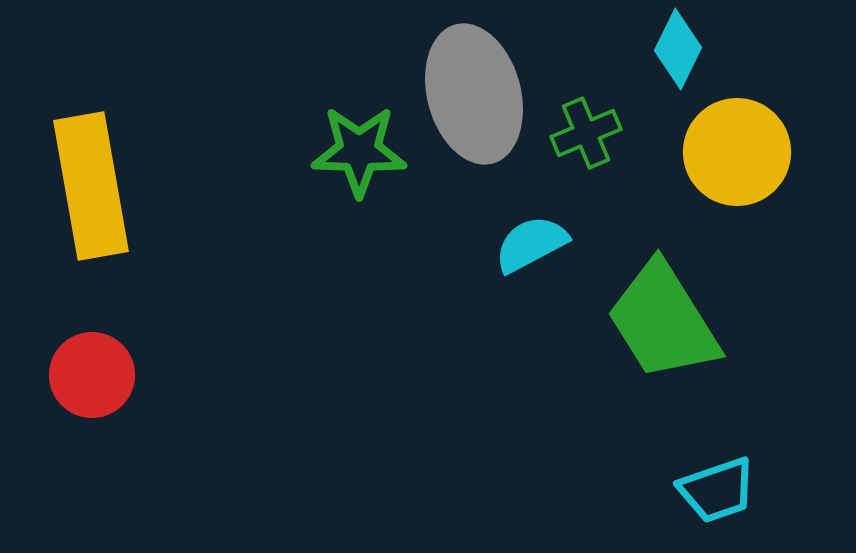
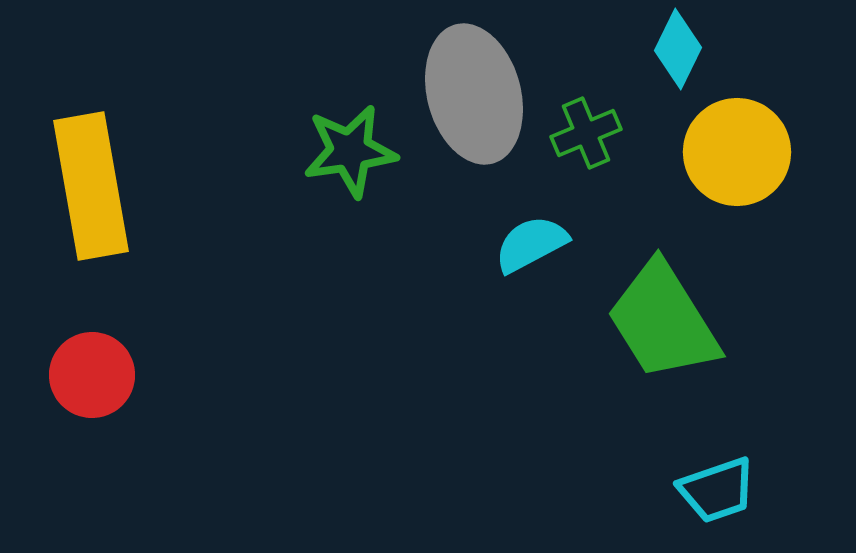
green star: moved 9 px left; rotated 10 degrees counterclockwise
